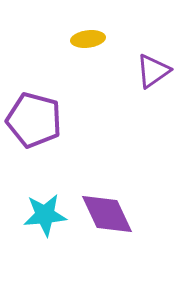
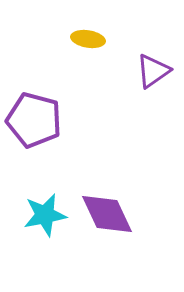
yellow ellipse: rotated 16 degrees clockwise
cyan star: rotated 6 degrees counterclockwise
